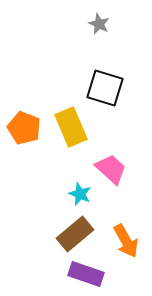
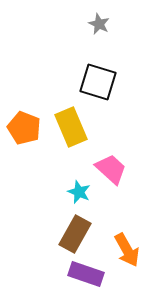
black square: moved 7 px left, 6 px up
cyan star: moved 1 px left, 2 px up
brown rectangle: rotated 21 degrees counterclockwise
orange arrow: moved 1 px right, 9 px down
